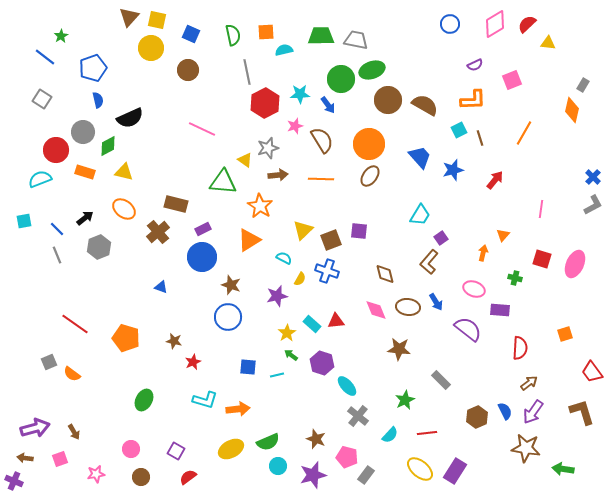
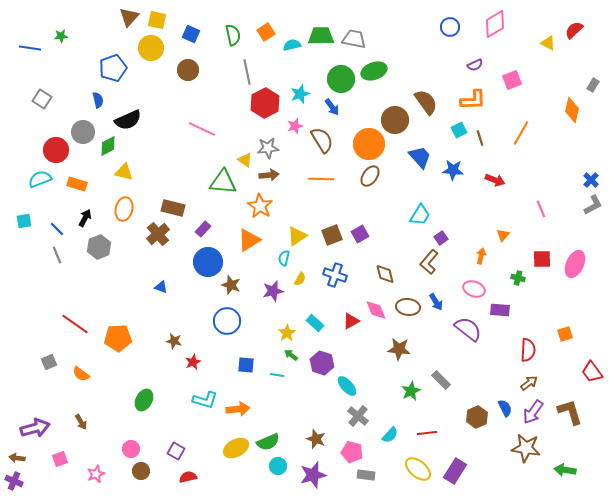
blue circle at (450, 24): moved 3 px down
red semicircle at (527, 24): moved 47 px right, 6 px down
orange square at (266, 32): rotated 30 degrees counterclockwise
green star at (61, 36): rotated 24 degrees clockwise
gray trapezoid at (356, 40): moved 2 px left, 1 px up
yellow triangle at (548, 43): rotated 21 degrees clockwise
cyan semicircle at (284, 50): moved 8 px right, 5 px up
blue line at (45, 57): moved 15 px left, 9 px up; rotated 30 degrees counterclockwise
blue pentagon at (93, 68): moved 20 px right
green ellipse at (372, 70): moved 2 px right, 1 px down
gray rectangle at (583, 85): moved 10 px right
cyan star at (300, 94): rotated 18 degrees counterclockwise
brown circle at (388, 100): moved 7 px right, 20 px down
blue arrow at (328, 105): moved 4 px right, 2 px down
brown semicircle at (425, 105): moved 1 px right, 3 px up; rotated 24 degrees clockwise
black semicircle at (130, 118): moved 2 px left, 2 px down
orange line at (524, 133): moved 3 px left
gray star at (268, 148): rotated 10 degrees clockwise
blue star at (453, 170): rotated 20 degrees clockwise
orange rectangle at (85, 172): moved 8 px left, 12 px down
brown arrow at (278, 175): moved 9 px left
blue cross at (593, 177): moved 2 px left, 3 px down
red arrow at (495, 180): rotated 72 degrees clockwise
brown rectangle at (176, 204): moved 3 px left, 4 px down
orange ellipse at (124, 209): rotated 65 degrees clockwise
pink line at (541, 209): rotated 30 degrees counterclockwise
black arrow at (85, 218): rotated 24 degrees counterclockwise
purple rectangle at (203, 229): rotated 21 degrees counterclockwise
yellow triangle at (303, 230): moved 6 px left, 6 px down; rotated 10 degrees clockwise
purple square at (359, 231): moved 1 px right, 3 px down; rotated 36 degrees counterclockwise
brown cross at (158, 232): moved 2 px down
brown square at (331, 240): moved 1 px right, 5 px up
orange arrow at (483, 253): moved 2 px left, 3 px down
blue circle at (202, 257): moved 6 px right, 5 px down
cyan semicircle at (284, 258): rotated 105 degrees counterclockwise
red square at (542, 259): rotated 18 degrees counterclockwise
blue cross at (327, 271): moved 8 px right, 4 px down
green cross at (515, 278): moved 3 px right
purple star at (277, 296): moved 4 px left, 5 px up
blue circle at (228, 317): moved 1 px left, 4 px down
red triangle at (336, 321): moved 15 px right; rotated 24 degrees counterclockwise
cyan rectangle at (312, 324): moved 3 px right, 1 px up
orange pentagon at (126, 338): moved 8 px left; rotated 20 degrees counterclockwise
red semicircle at (520, 348): moved 8 px right, 2 px down
blue square at (248, 367): moved 2 px left, 2 px up
orange semicircle at (72, 374): moved 9 px right
cyan line at (277, 375): rotated 24 degrees clockwise
green star at (405, 400): moved 6 px right, 9 px up
blue semicircle at (505, 411): moved 3 px up
brown L-shape at (582, 412): moved 12 px left
brown arrow at (74, 432): moved 7 px right, 10 px up
yellow ellipse at (231, 449): moved 5 px right, 1 px up
pink pentagon at (347, 457): moved 5 px right, 5 px up
brown arrow at (25, 458): moved 8 px left
yellow ellipse at (420, 469): moved 2 px left
green arrow at (563, 469): moved 2 px right, 1 px down
pink star at (96, 474): rotated 12 degrees counterclockwise
gray rectangle at (366, 475): rotated 60 degrees clockwise
brown circle at (141, 477): moved 6 px up
red semicircle at (188, 477): rotated 24 degrees clockwise
